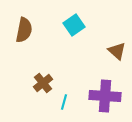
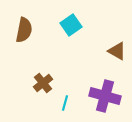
cyan square: moved 3 px left
brown triangle: rotated 12 degrees counterclockwise
purple cross: rotated 12 degrees clockwise
cyan line: moved 1 px right, 1 px down
